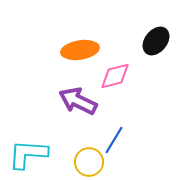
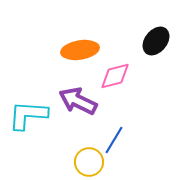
cyan L-shape: moved 39 px up
